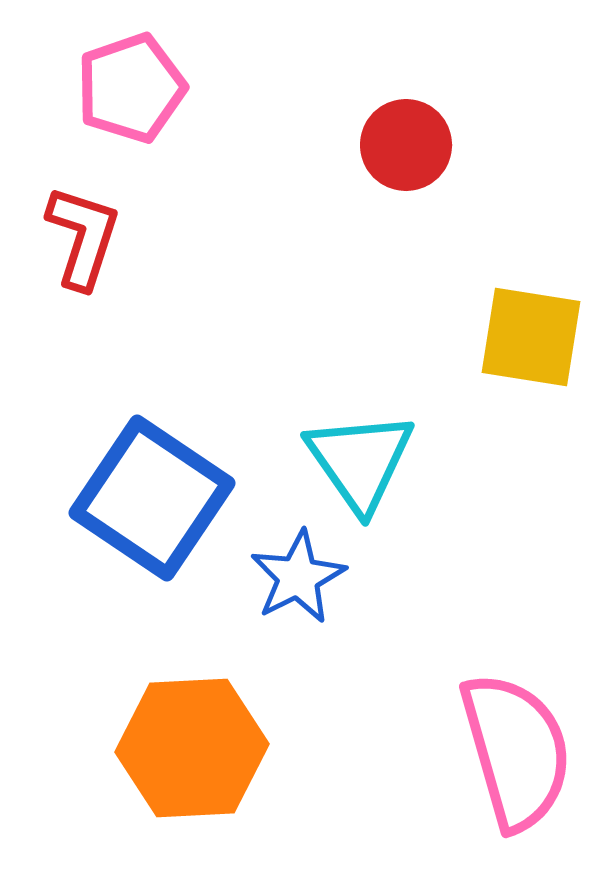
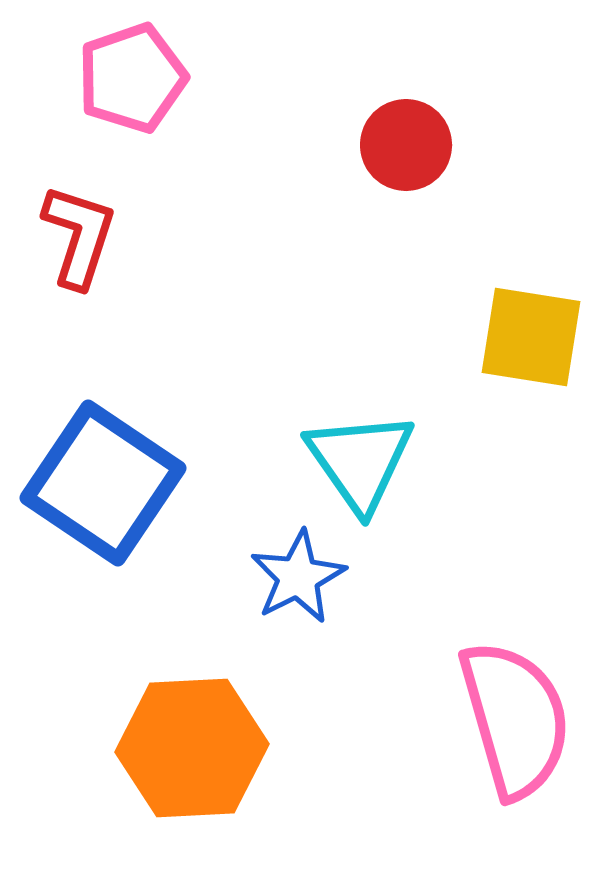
pink pentagon: moved 1 px right, 10 px up
red L-shape: moved 4 px left, 1 px up
blue square: moved 49 px left, 15 px up
pink semicircle: moved 1 px left, 32 px up
